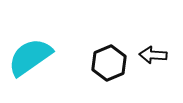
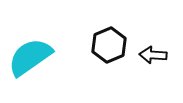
black hexagon: moved 18 px up
